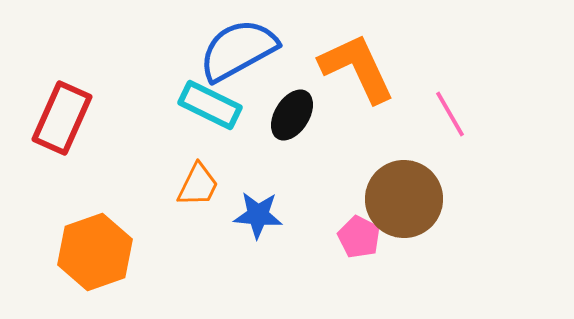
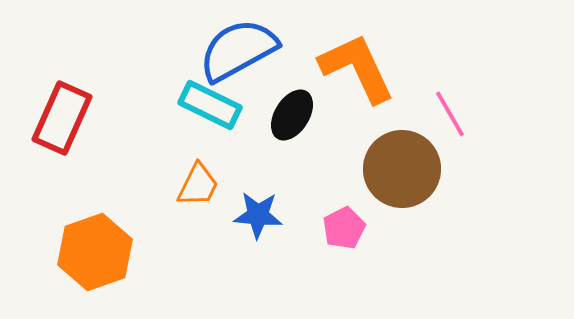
brown circle: moved 2 px left, 30 px up
pink pentagon: moved 15 px left, 9 px up; rotated 18 degrees clockwise
